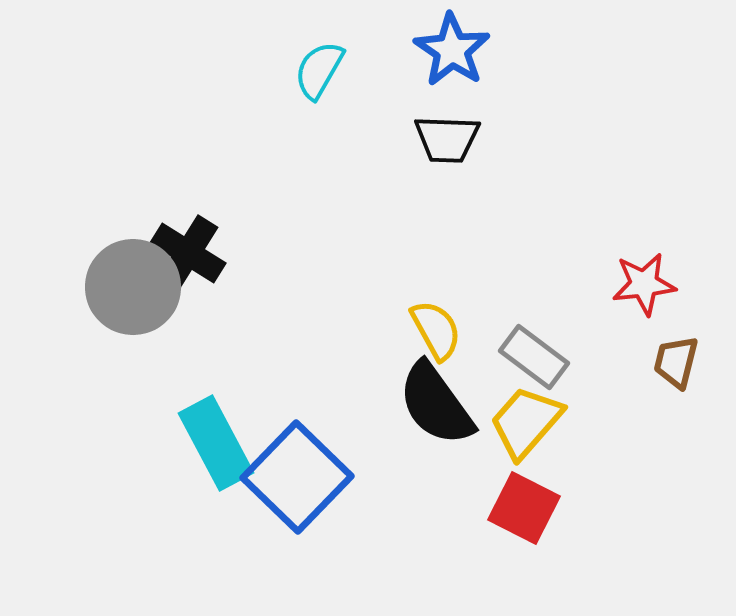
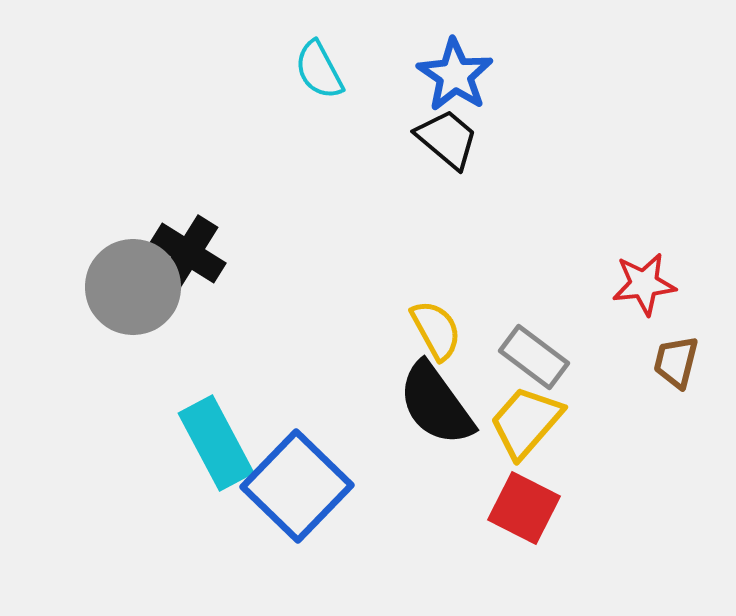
blue star: moved 3 px right, 25 px down
cyan semicircle: rotated 58 degrees counterclockwise
black trapezoid: rotated 142 degrees counterclockwise
blue square: moved 9 px down
